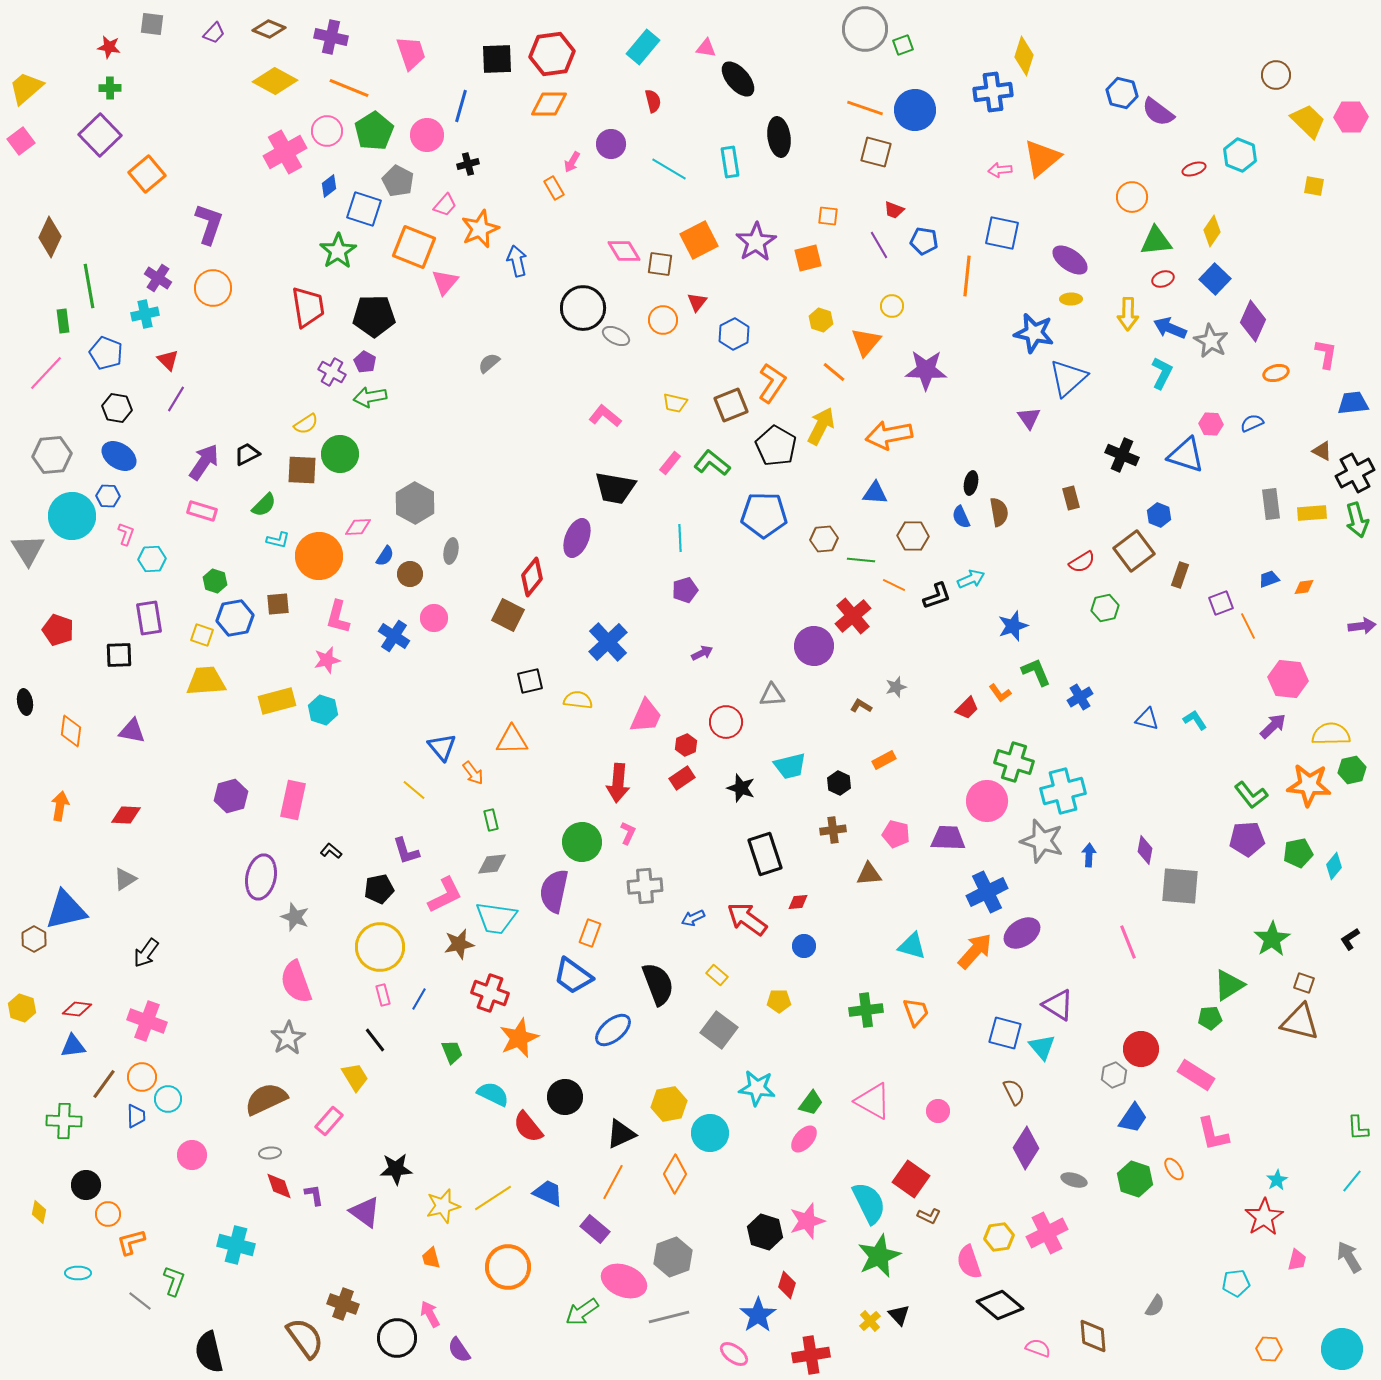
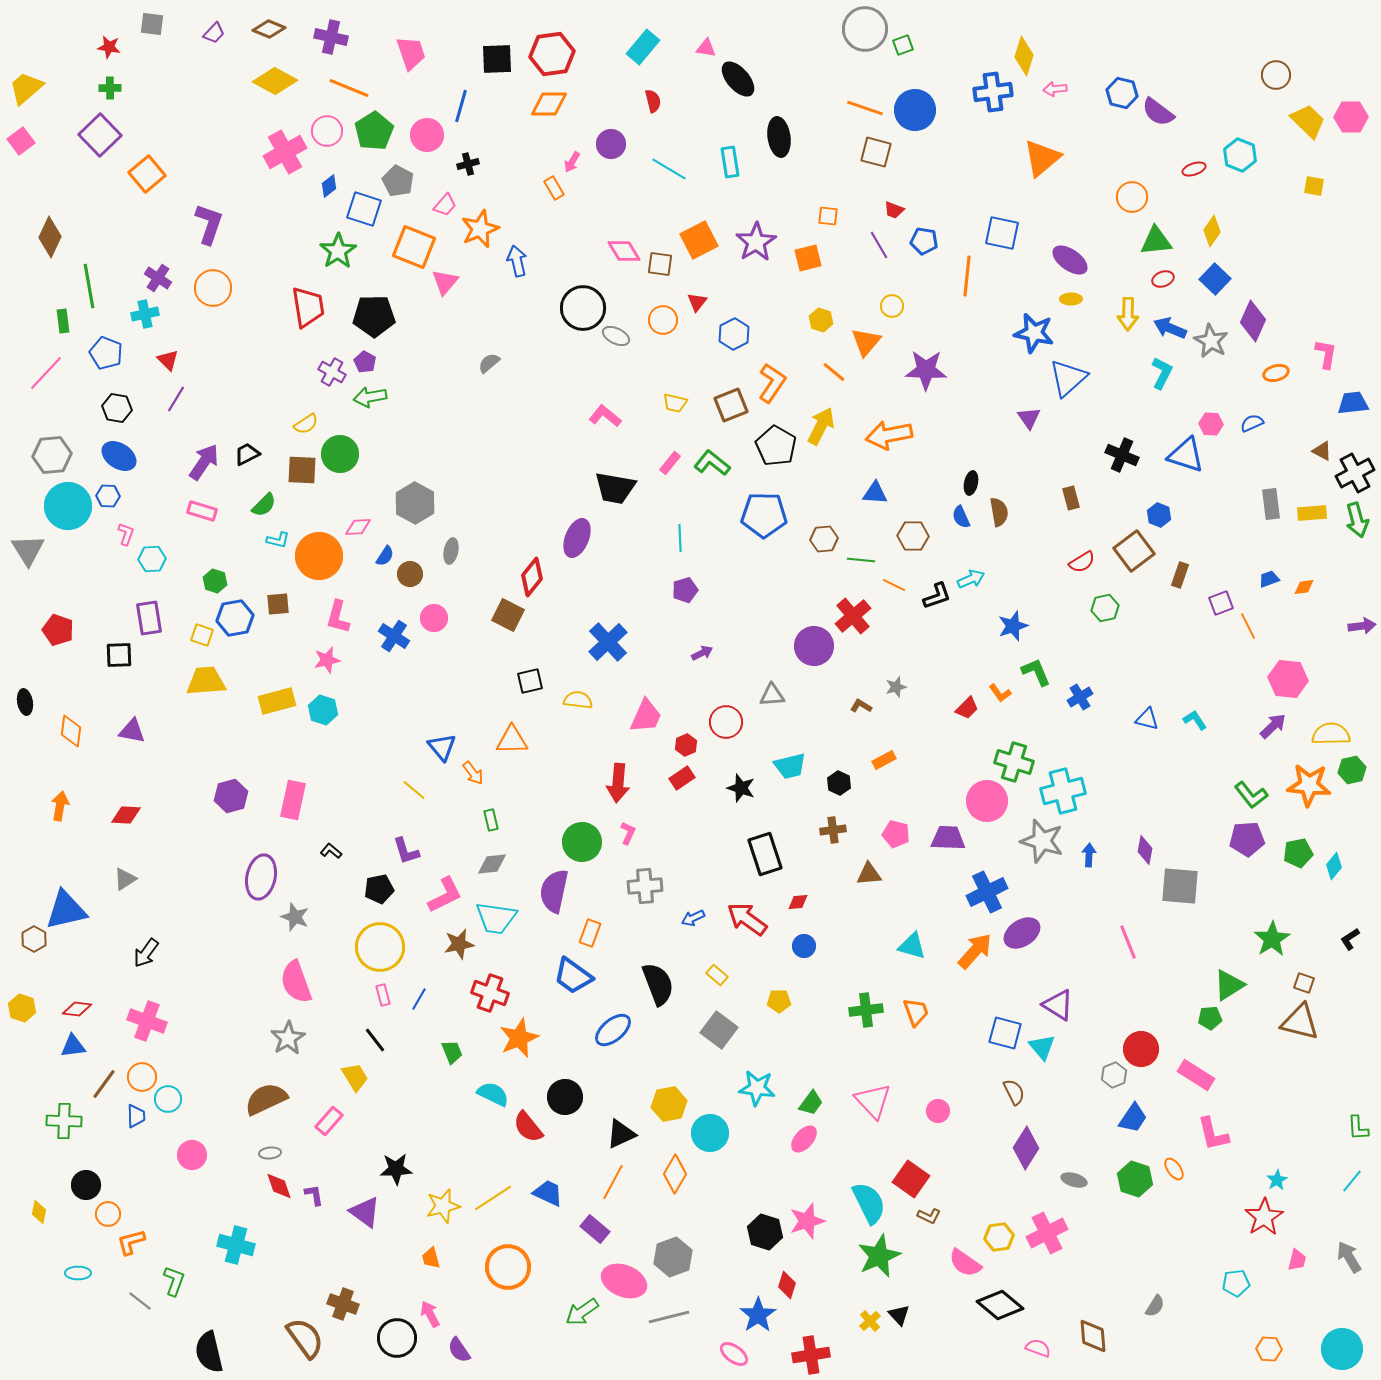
pink arrow at (1000, 170): moved 55 px right, 81 px up
cyan circle at (72, 516): moved 4 px left, 10 px up
pink triangle at (873, 1101): rotated 18 degrees clockwise
pink semicircle at (969, 1262): moved 4 px left, 1 px down; rotated 36 degrees counterclockwise
